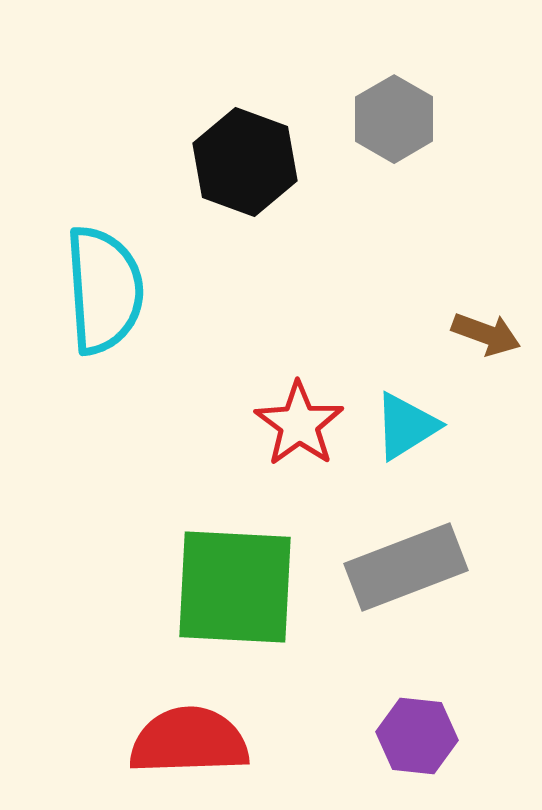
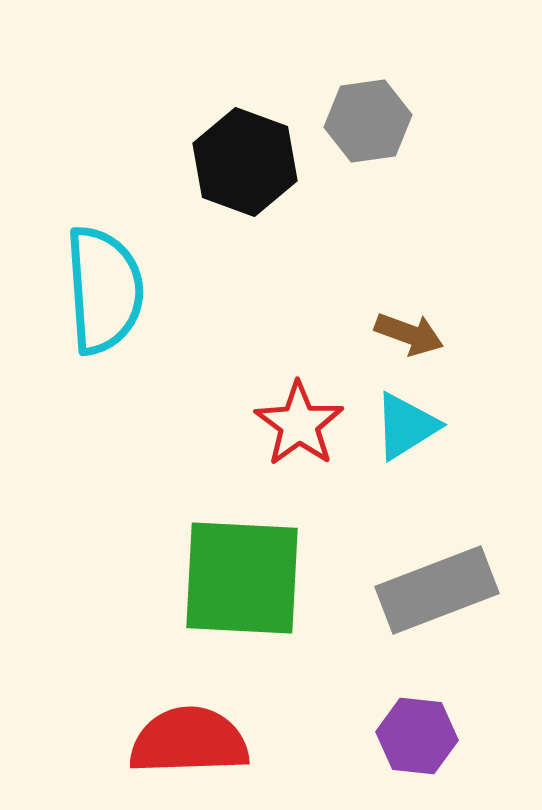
gray hexagon: moved 26 px left, 2 px down; rotated 22 degrees clockwise
brown arrow: moved 77 px left
gray rectangle: moved 31 px right, 23 px down
green square: moved 7 px right, 9 px up
